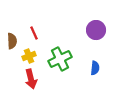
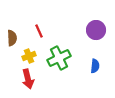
red line: moved 5 px right, 2 px up
brown semicircle: moved 3 px up
green cross: moved 1 px left, 1 px up
blue semicircle: moved 2 px up
red arrow: moved 3 px left
